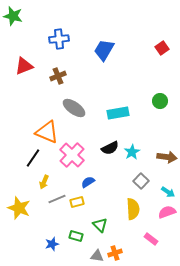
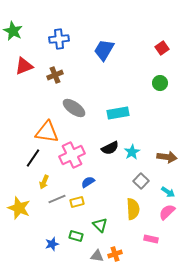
green star: moved 15 px down; rotated 12 degrees clockwise
brown cross: moved 3 px left, 1 px up
green circle: moved 18 px up
orange triangle: rotated 15 degrees counterclockwise
pink cross: rotated 20 degrees clockwise
pink semicircle: rotated 24 degrees counterclockwise
pink rectangle: rotated 24 degrees counterclockwise
orange cross: moved 1 px down
